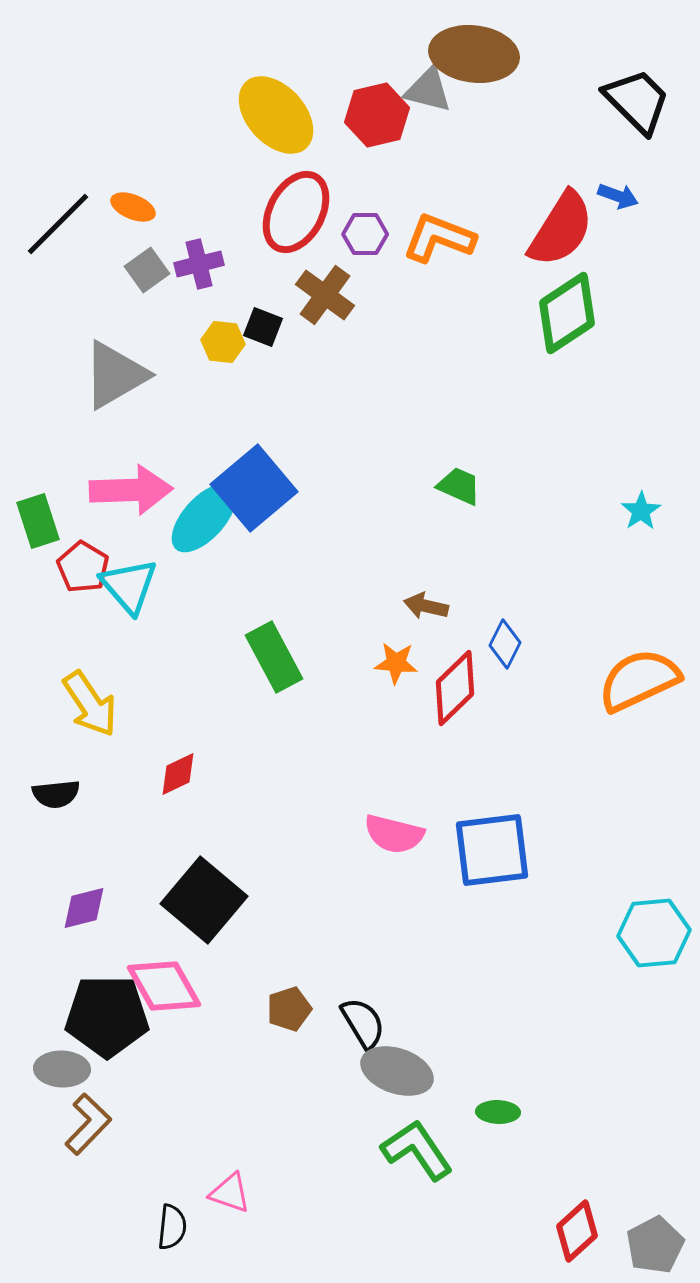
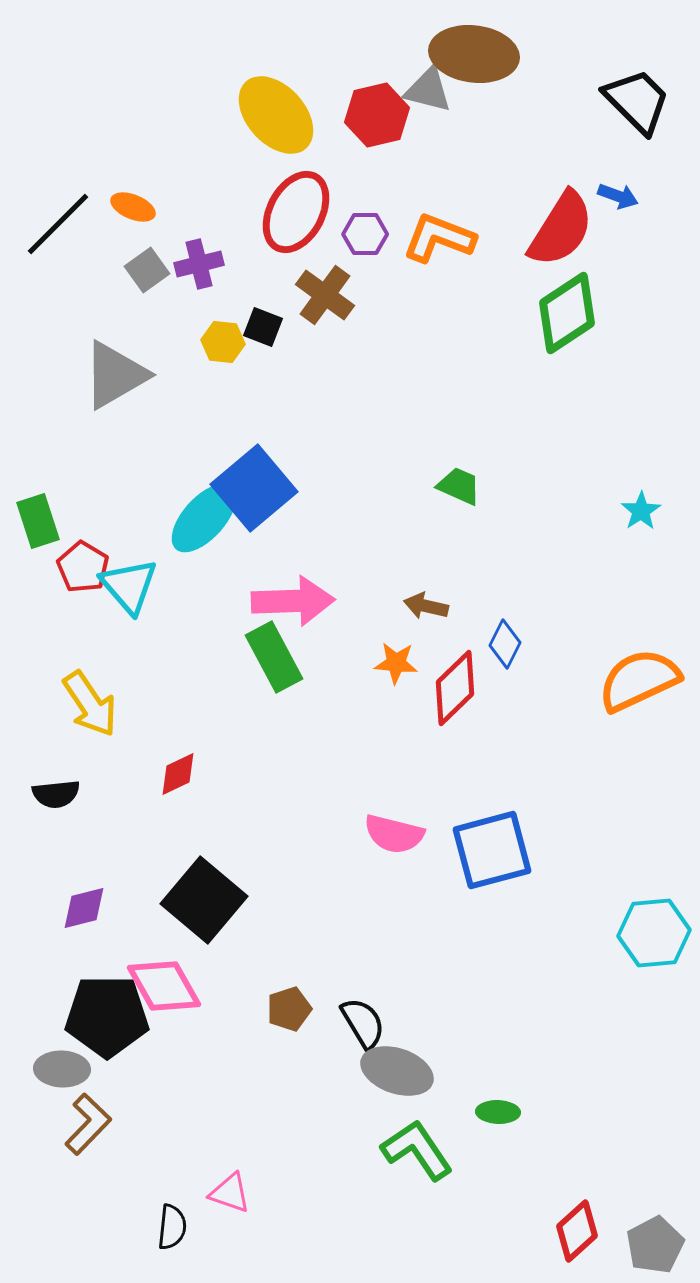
pink arrow at (131, 490): moved 162 px right, 111 px down
blue square at (492, 850): rotated 8 degrees counterclockwise
